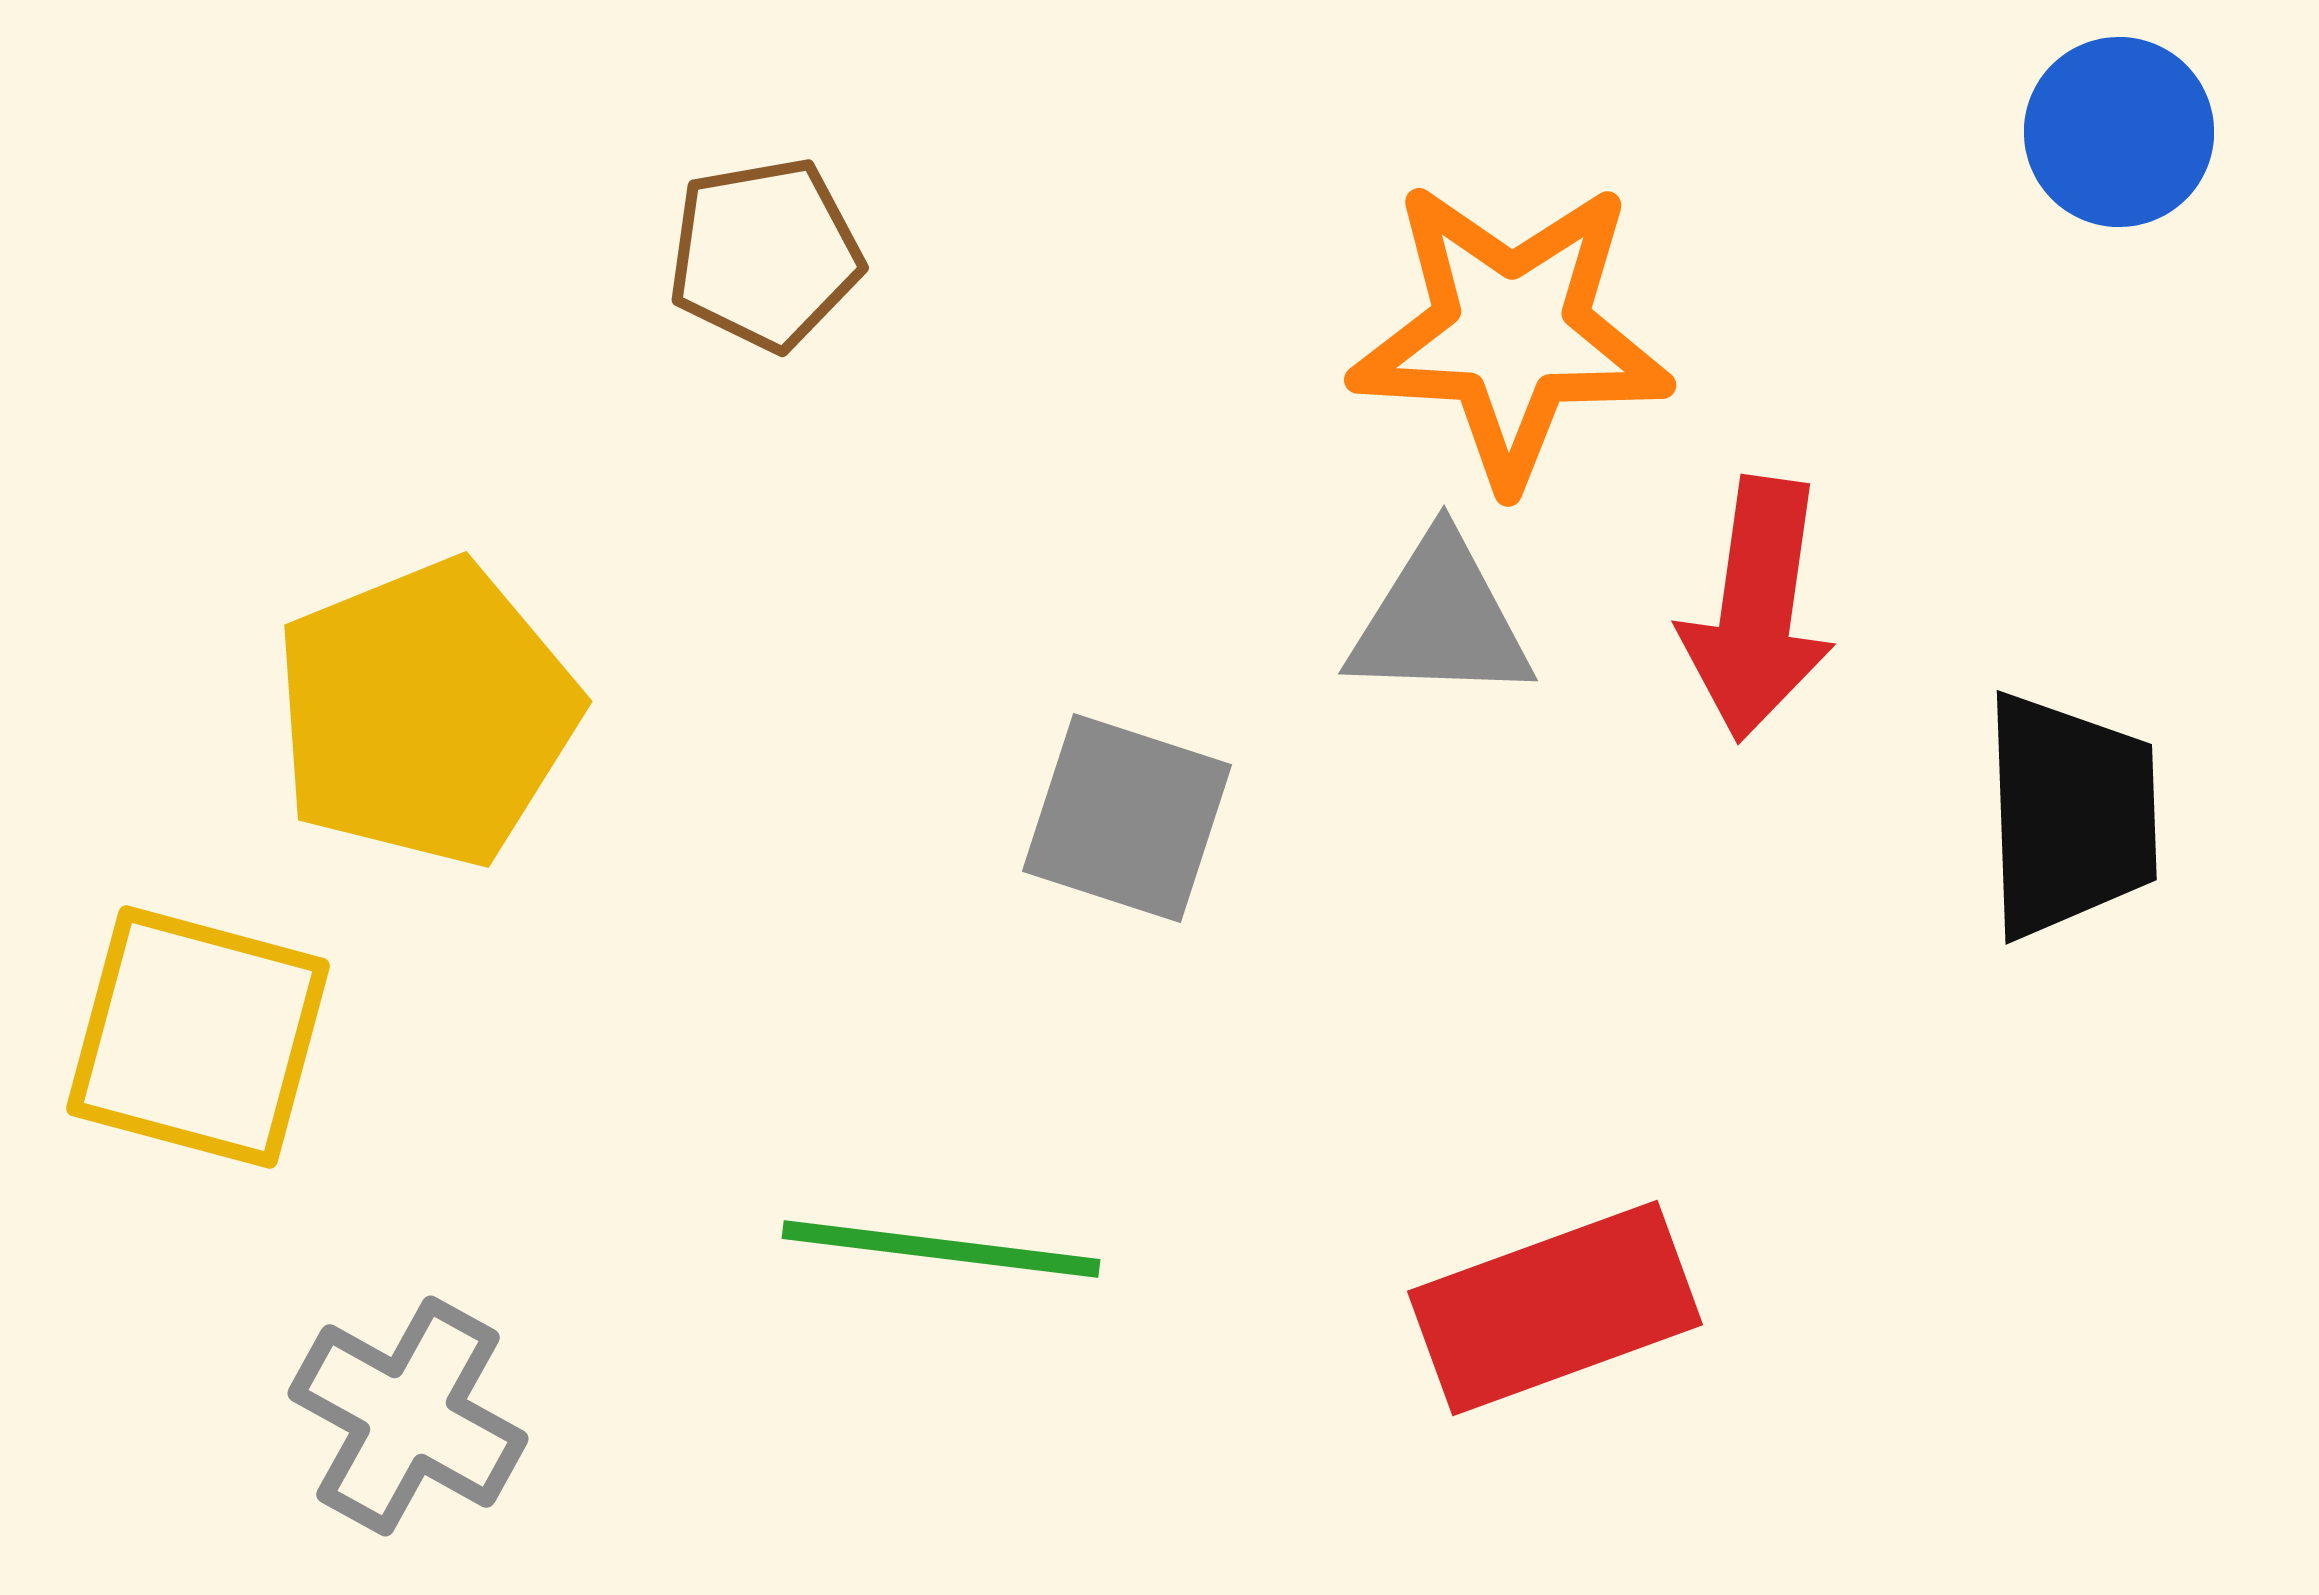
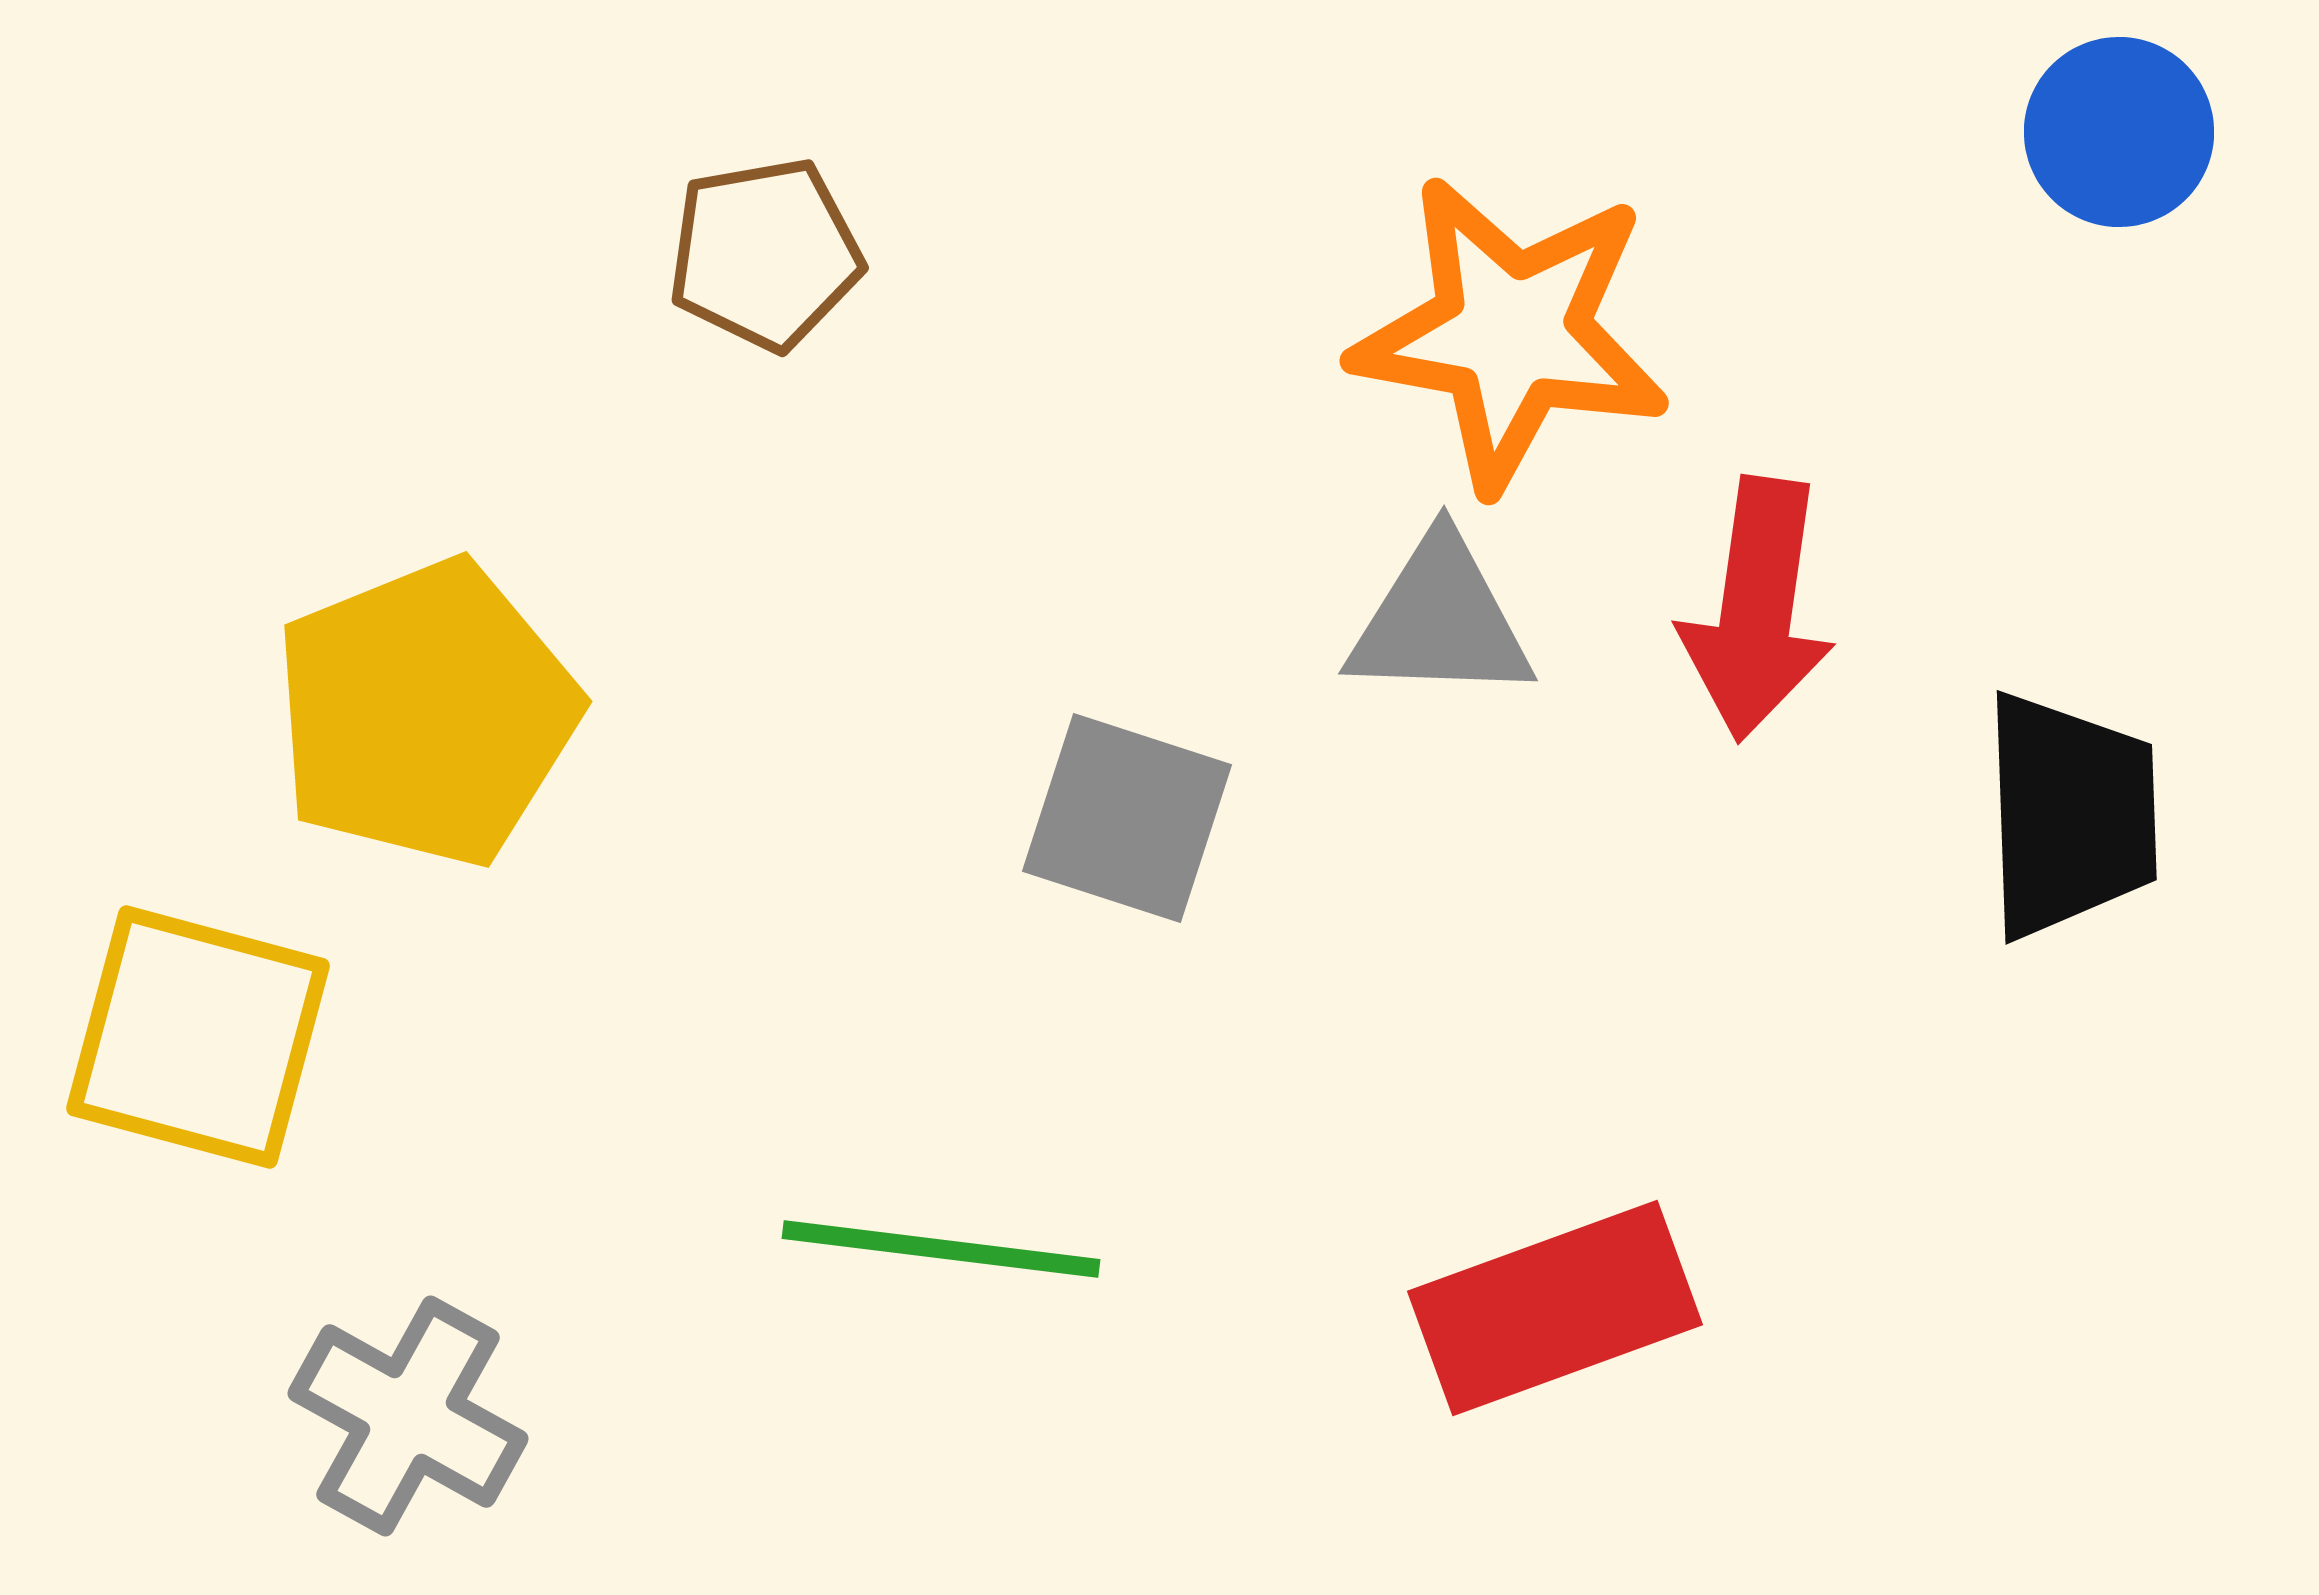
orange star: rotated 7 degrees clockwise
